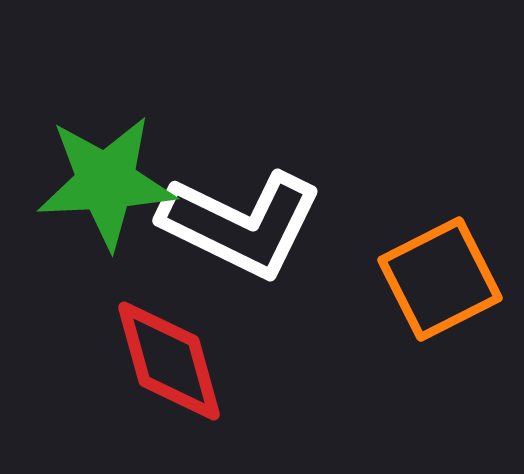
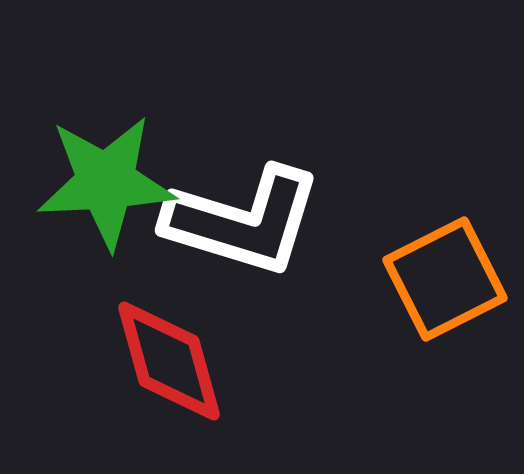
white L-shape: moved 2 px right, 3 px up; rotated 9 degrees counterclockwise
orange square: moved 5 px right
